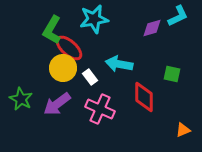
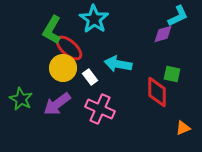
cyan star: rotated 28 degrees counterclockwise
purple diamond: moved 11 px right, 6 px down
cyan arrow: moved 1 px left
red diamond: moved 13 px right, 5 px up
orange triangle: moved 2 px up
